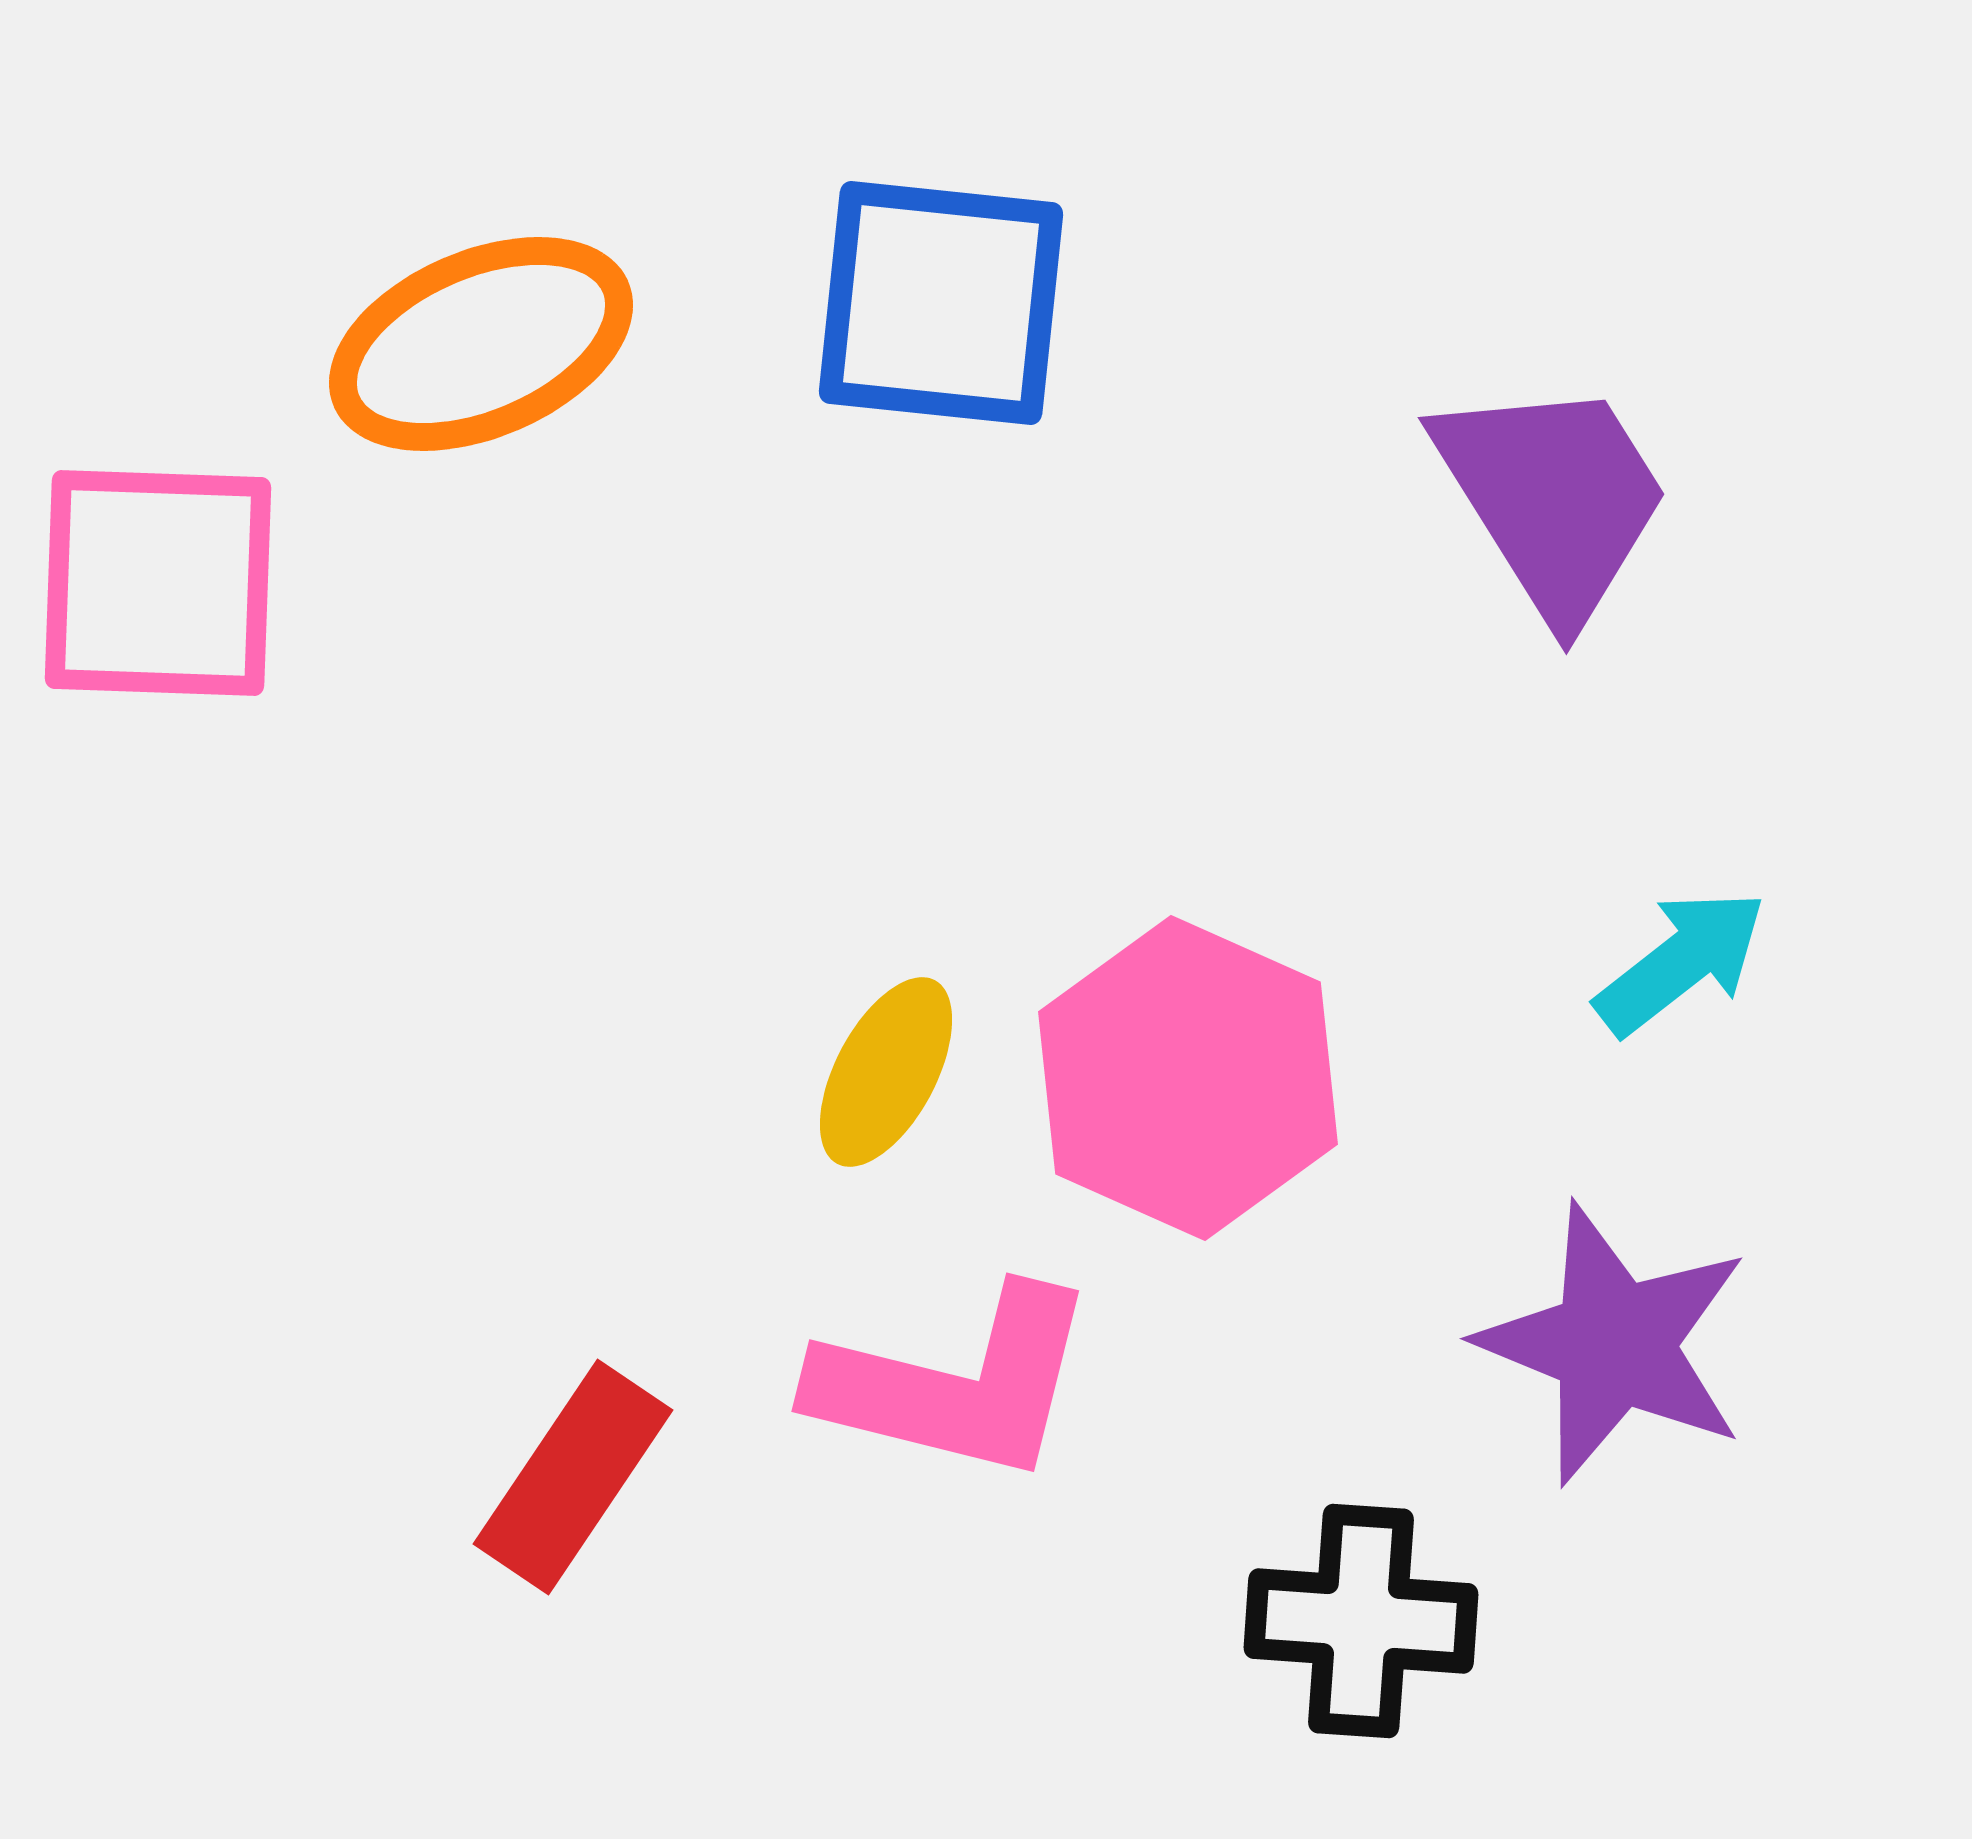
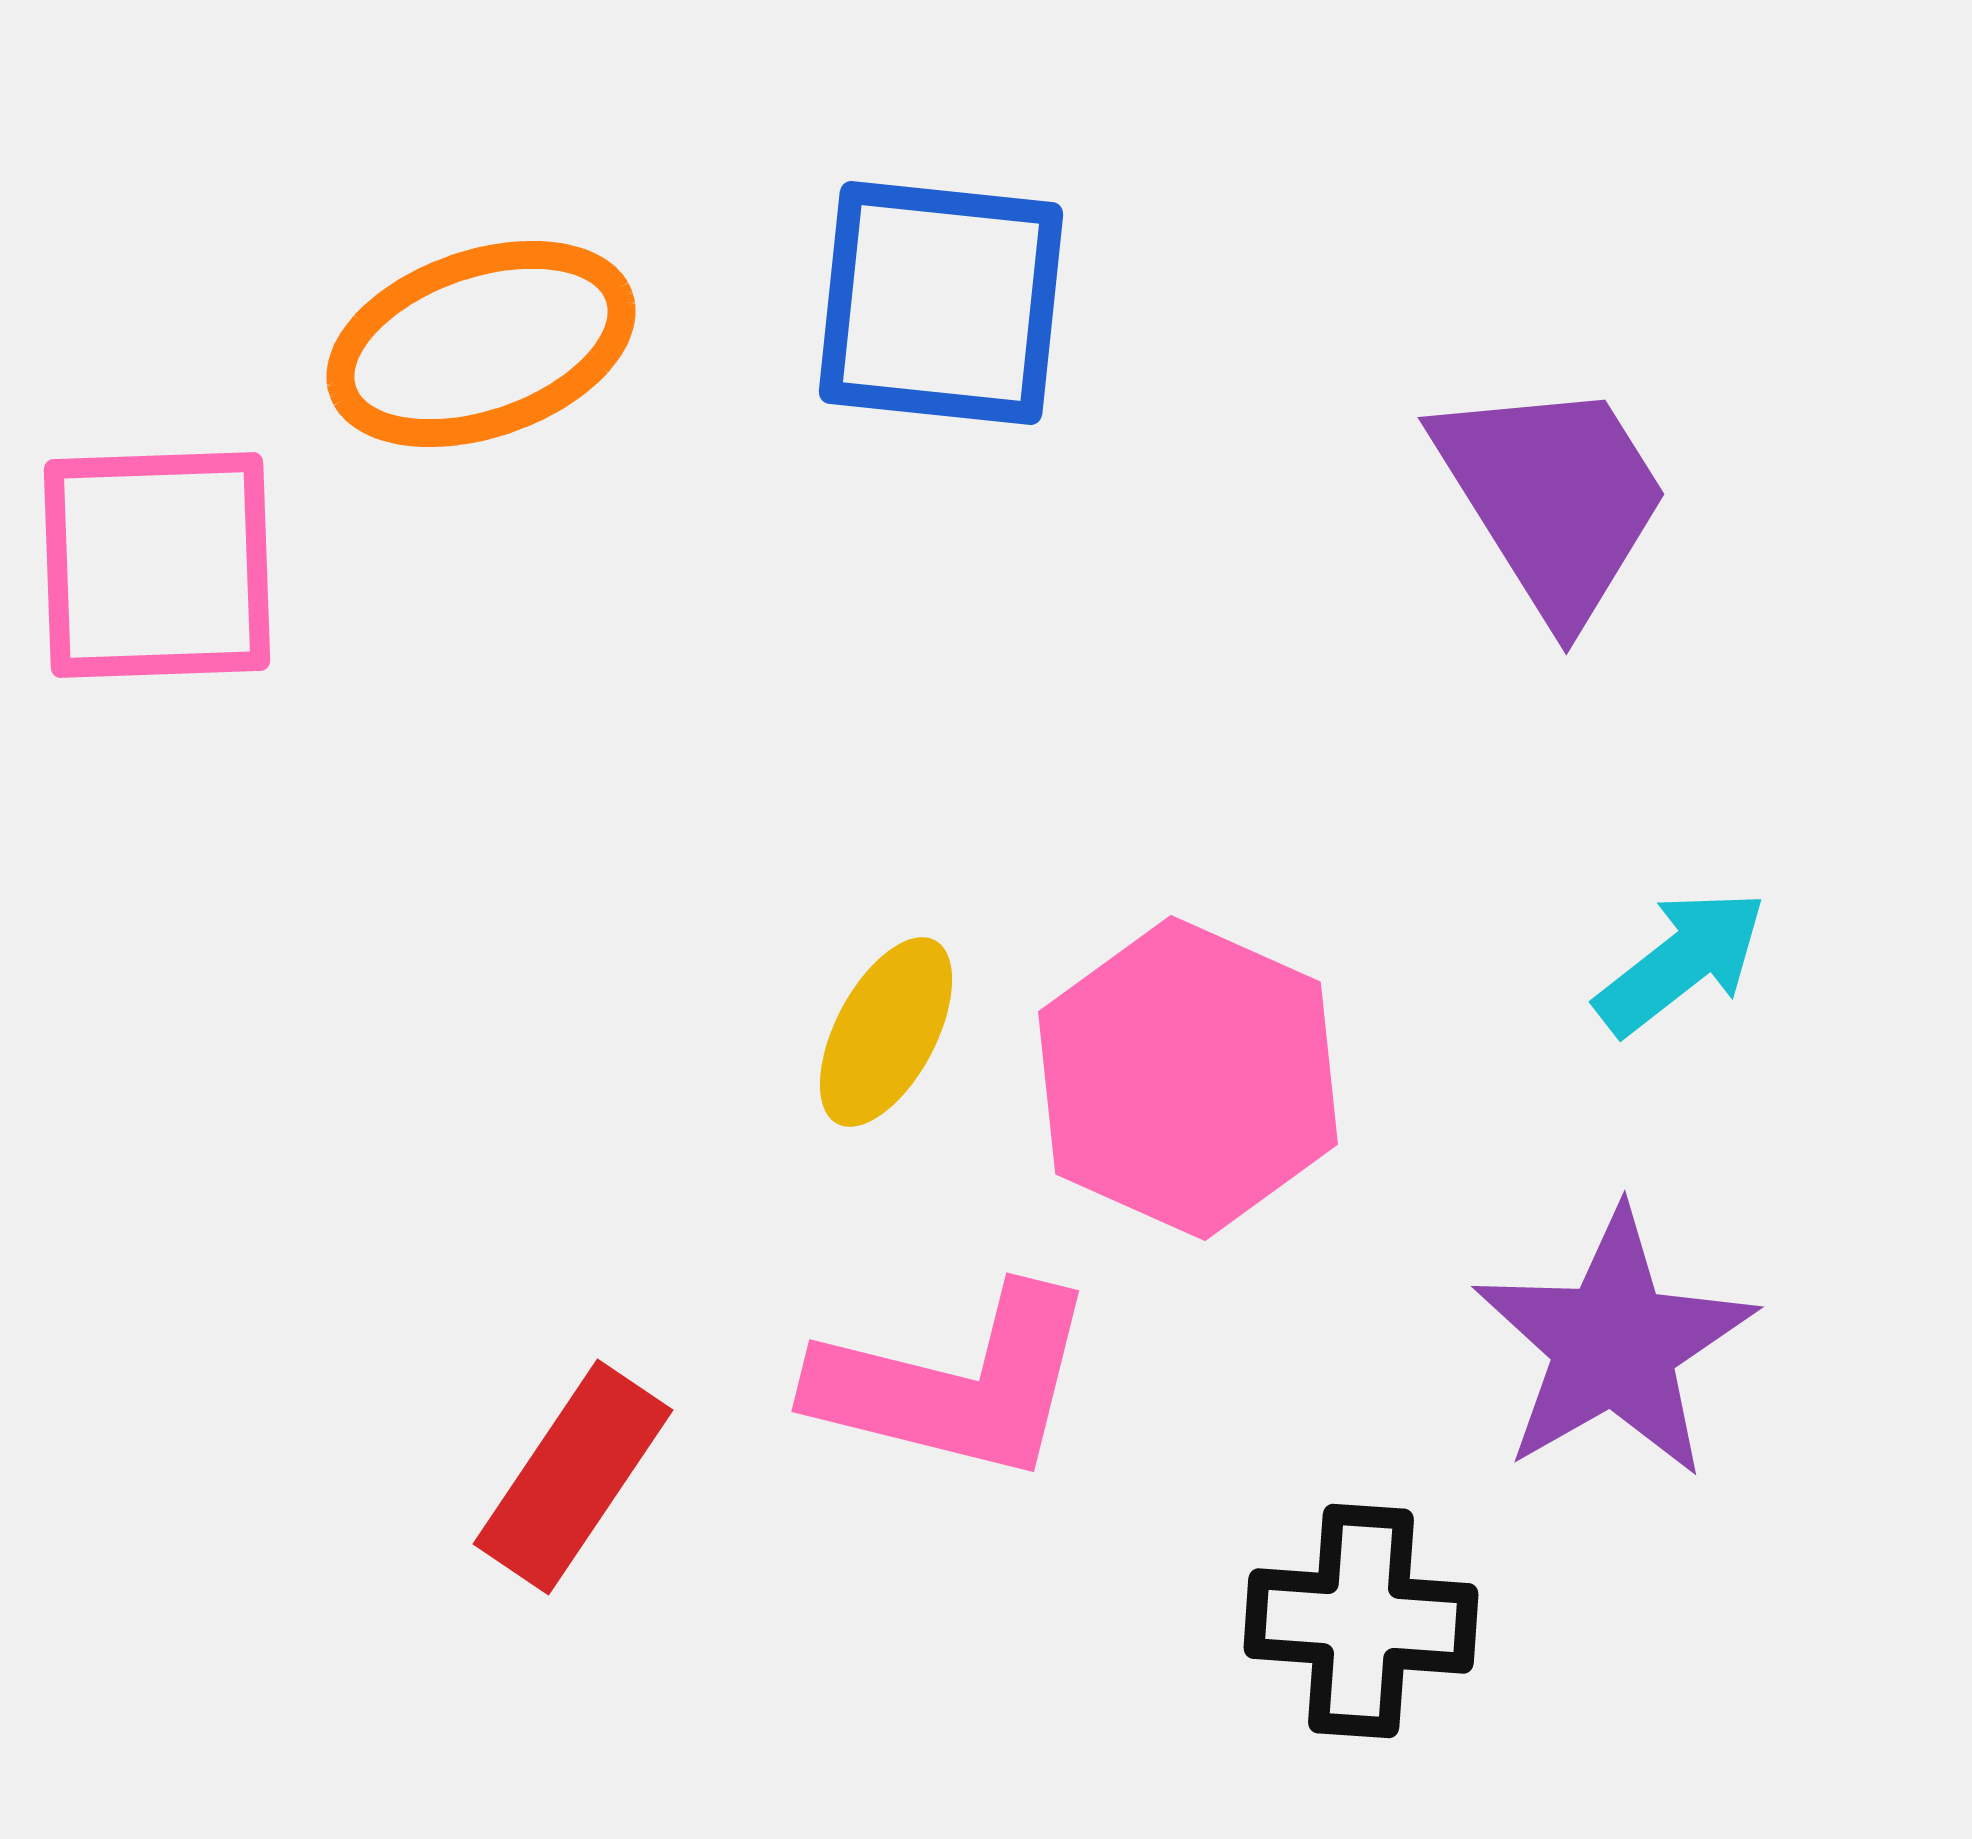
orange ellipse: rotated 4 degrees clockwise
pink square: moved 1 px left, 18 px up; rotated 4 degrees counterclockwise
yellow ellipse: moved 40 px up
purple star: rotated 20 degrees clockwise
